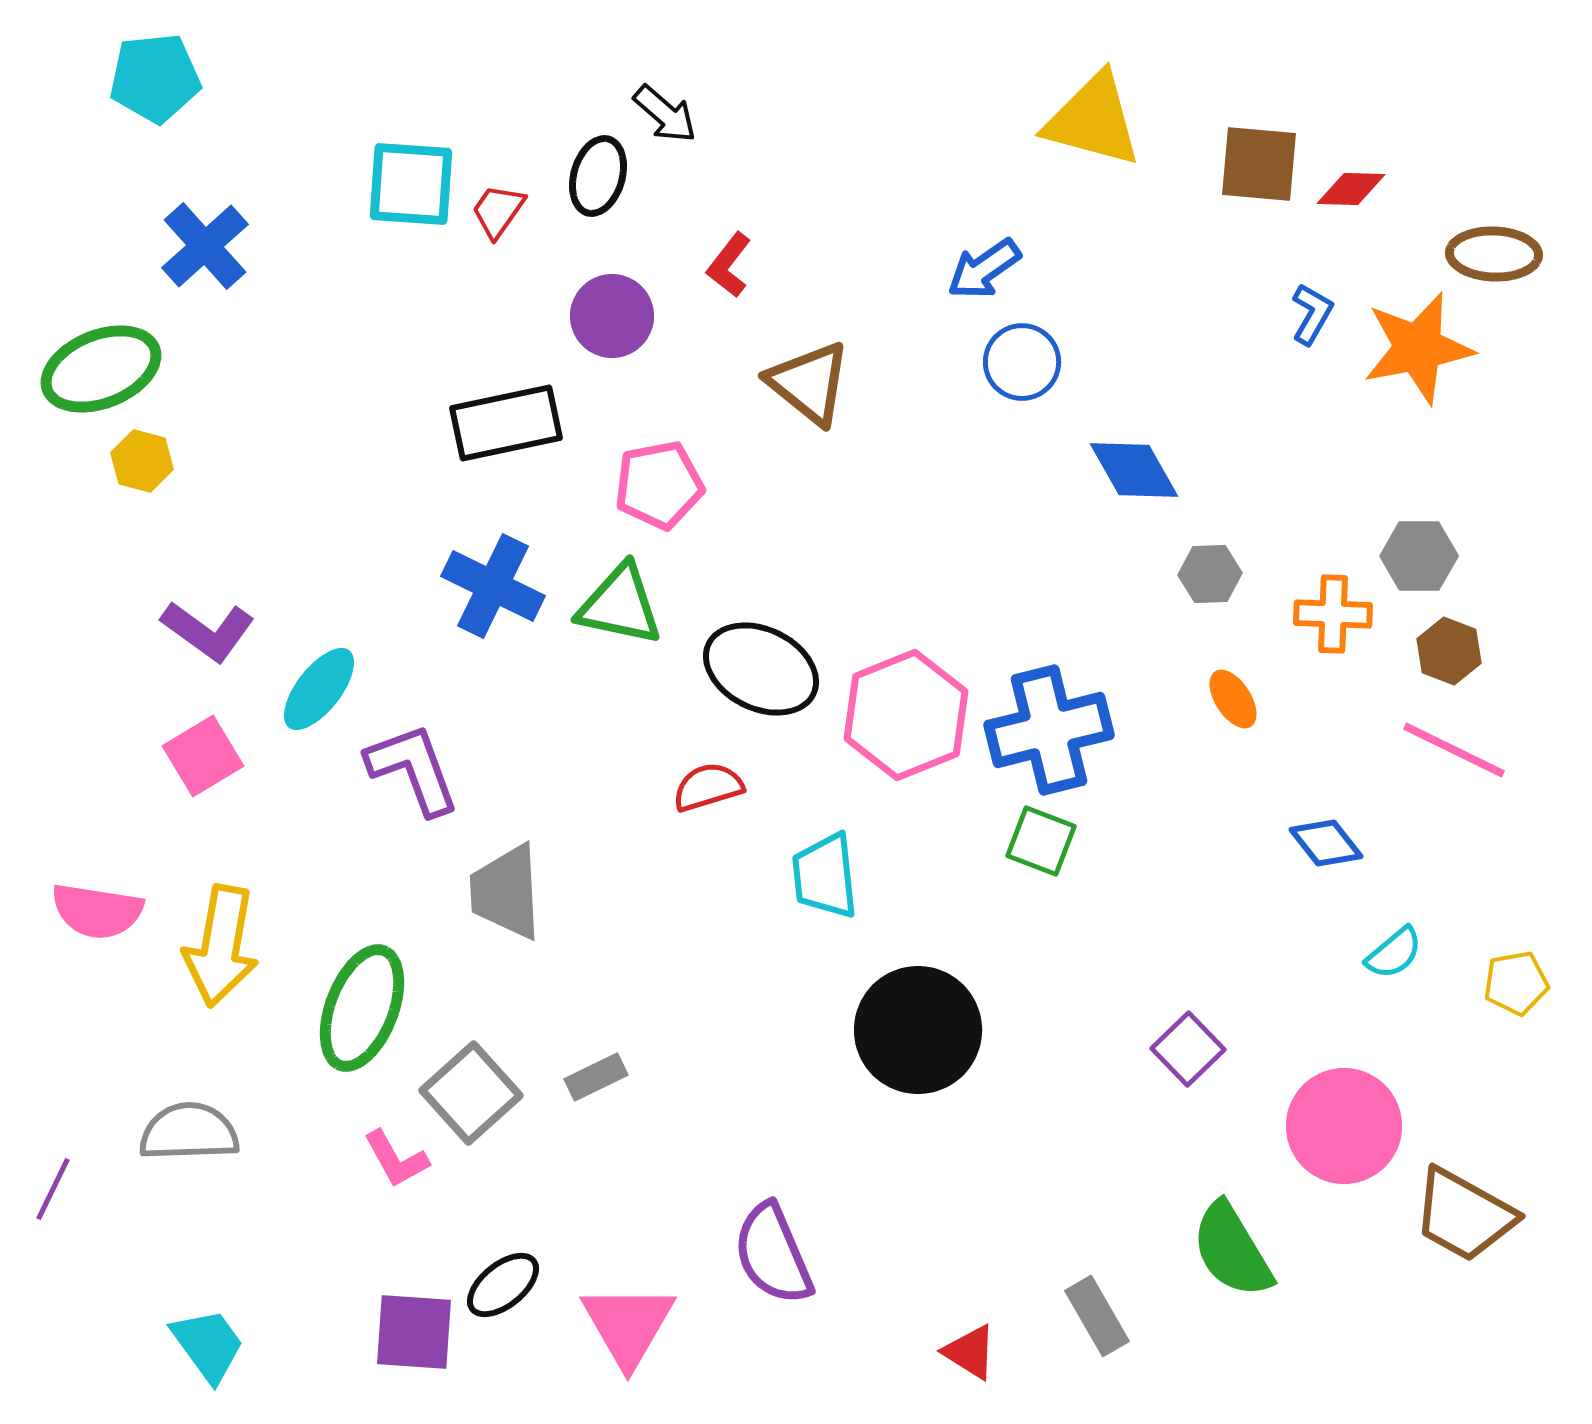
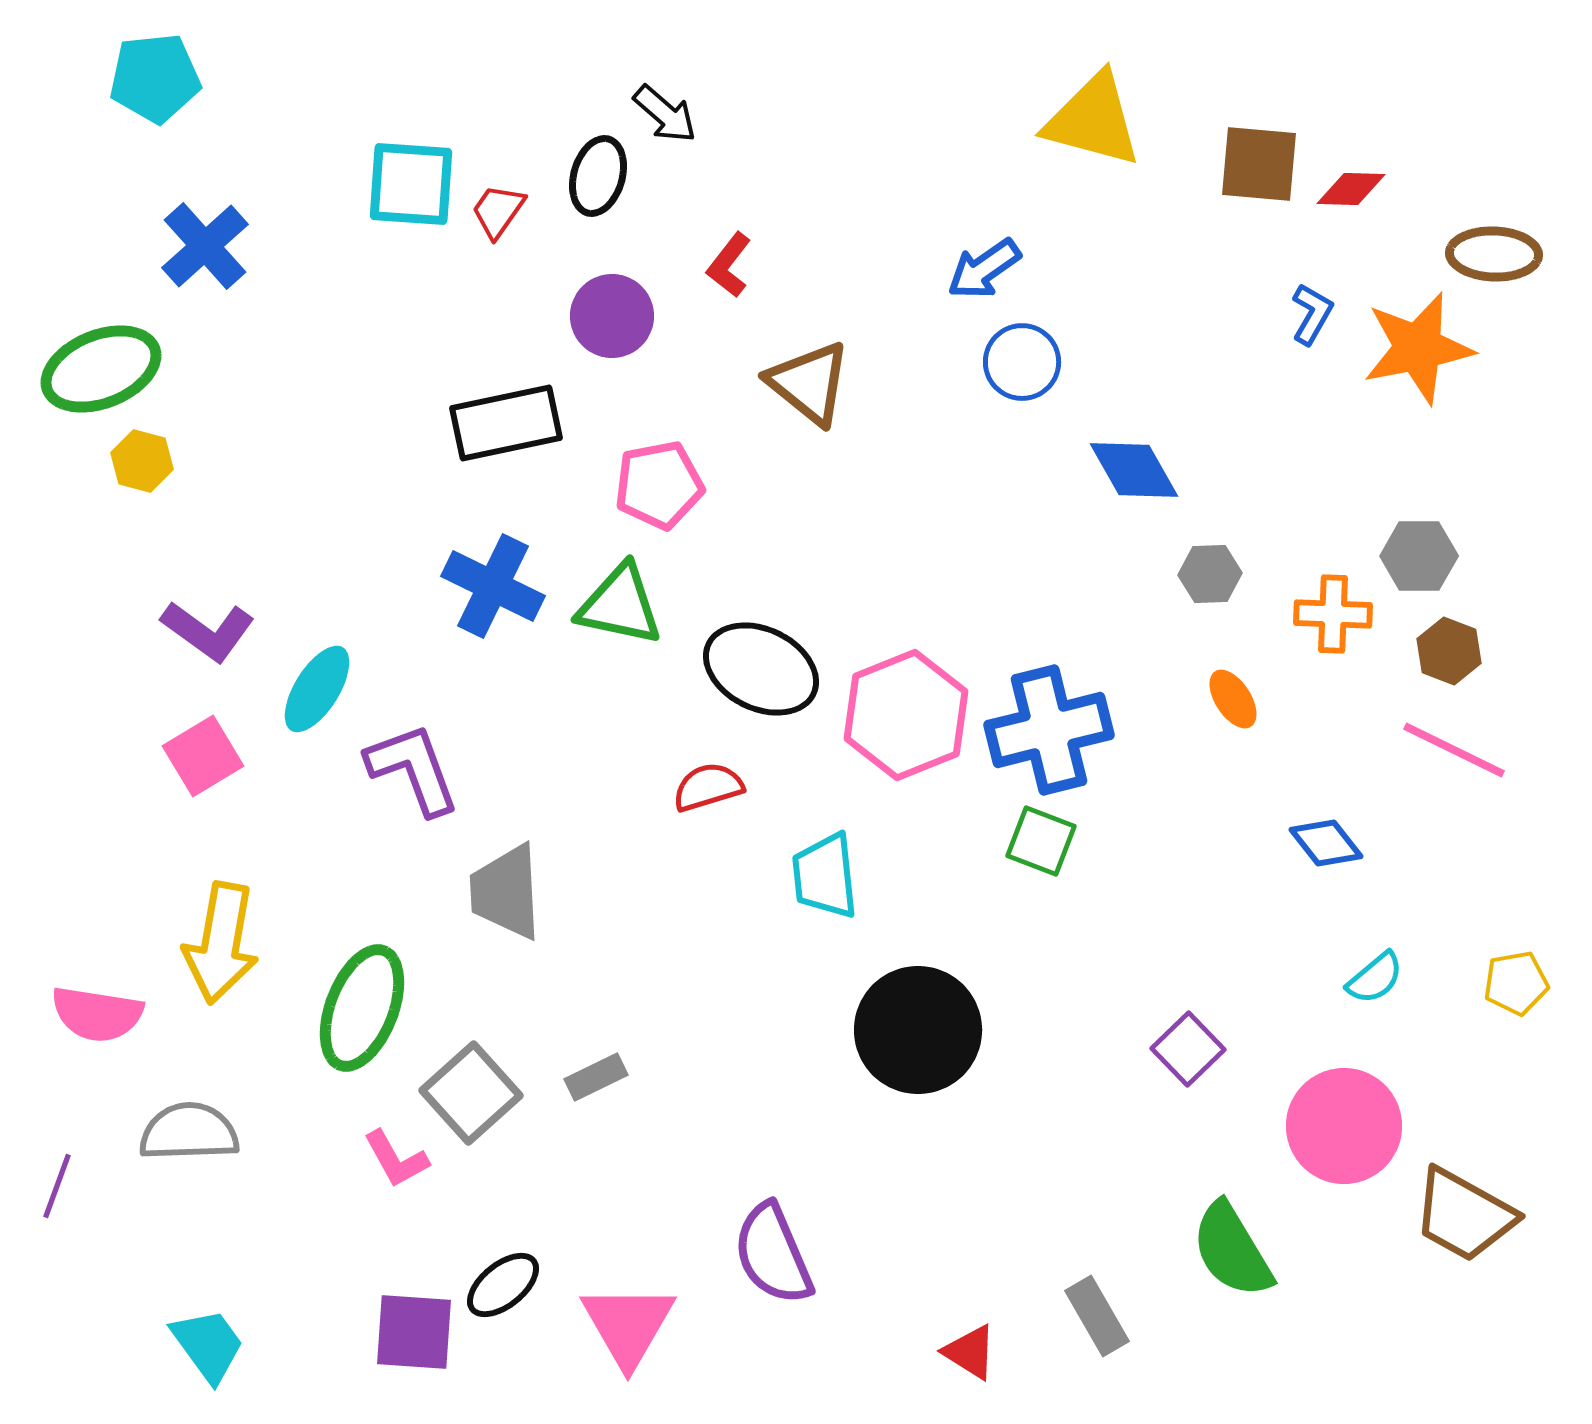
cyan ellipse at (319, 689): moved 2 px left; rotated 6 degrees counterclockwise
pink semicircle at (97, 911): moved 103 px down
yellow arrow at (221, 946): moved 3 px up
cyan semicircle at (1394, 953): moved 19 px left, 25 px down
purple line at (53, 1189): moved 4 px right, 3 px up; rotated 6 degrees counterclockwise
